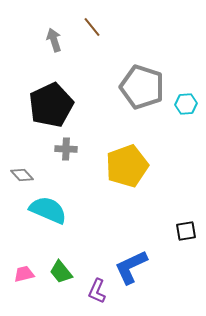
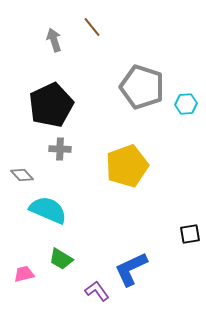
gray cross: moved 6 px left
black square: moved 4 px right, 3 px down
blue L-shape: moved 2 px down
green trapezoid: moved 13 px up; rotated 20 degrees counterclockwise
purple L-shape: rotated 120 degrees clockwise
